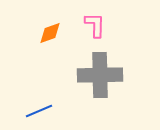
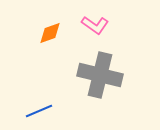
pink L-shape: rotated 124 degrees clockwise
gray cross: rotated 15 degrees clockwise
